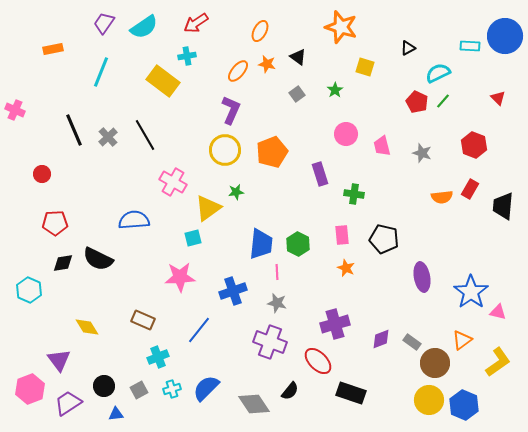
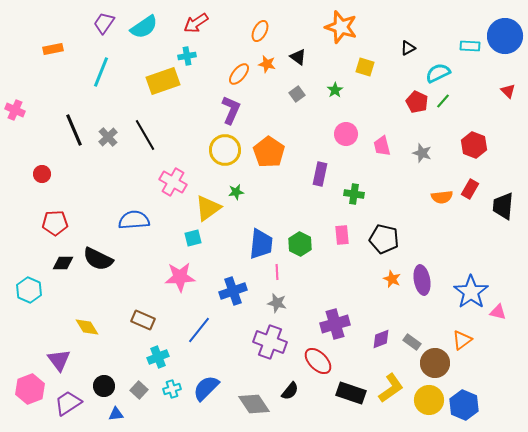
orange ellipse at (238, 71): moved 1 px right, 3 px down
yellow rectangle at (163, 81): rotated 56 degrees counterclockwise
red triangle at (498, 98): moved 10 px right, 7 px up
orange pentagon at (272, 152): moved 3 px left; rotated 16 degrees counterclockwise
purple rectangle at (320, 174): rotated 30 degrees clockwise
green hexagon at (298, 244): moved 2 px right
black diamond at (63, 263): rotated 10 degrees clockwise
orange star at (346, 268): moved 46 px right, 11 px down
purple ellipse at (422, 277): moved 3 px down
yellow L-shape at (498, 362): moved 107 px left, 26 px down
gray square at (139, 390): rotated 18 degrees counterclockwise
